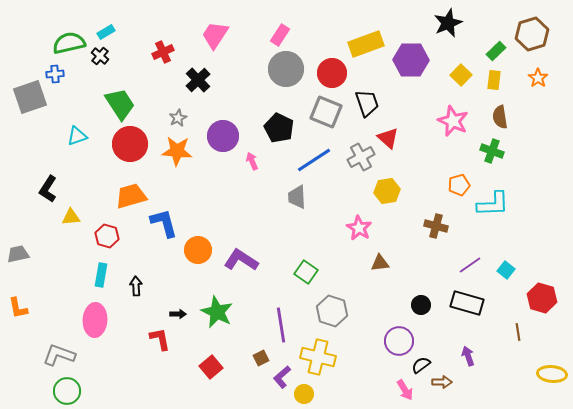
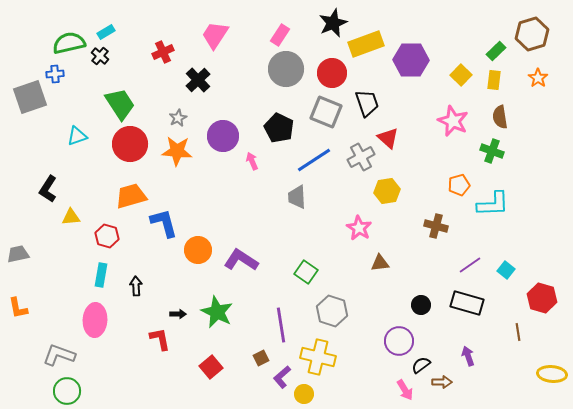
black star at (448, 23): moved 115 px left
